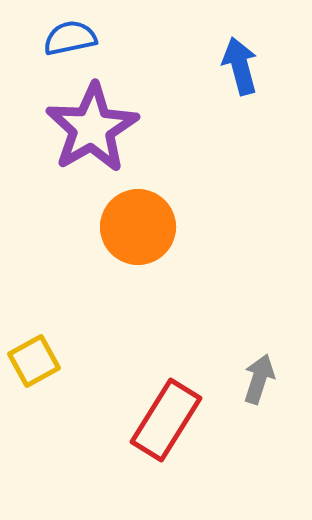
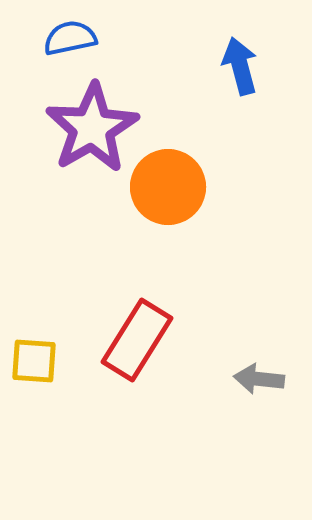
orange circle: moved 30 px right, 40 px up
yellow square: rotated 33 degrees clockwise
gray arrow: rotated 102 degrees counterclockwise
red rectangle: moved 29 px left, 80 px up
